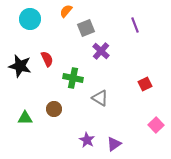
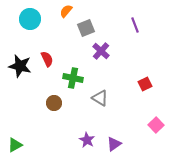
brown circle: moved 6 px up
green triangle: moved 10 px left, 27 px down; rotated 28 degrees counterclockwise
